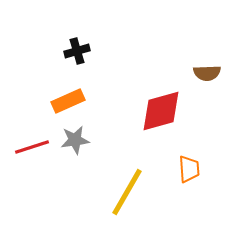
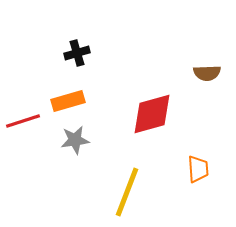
black cross: moved 2 px down
orange rectangle: rotated 8 degrees clockwise
red diamond: moved 9 px left, 3 px down
red line: moved 9 px left, 26 px up
orange trapezoid: moved 9 px right
yellow line: rotated 9 degrees counterclockwise
